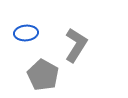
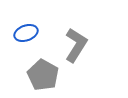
blue ellipse: rotated 15 degrees counterclockwise
